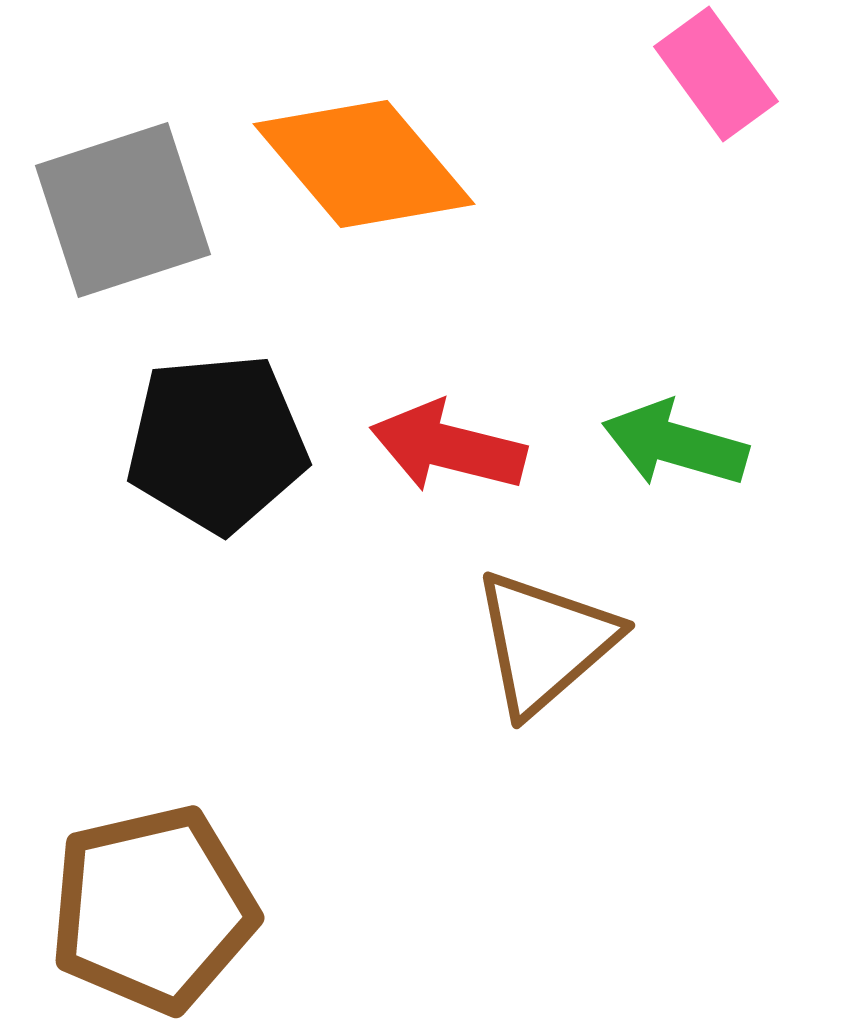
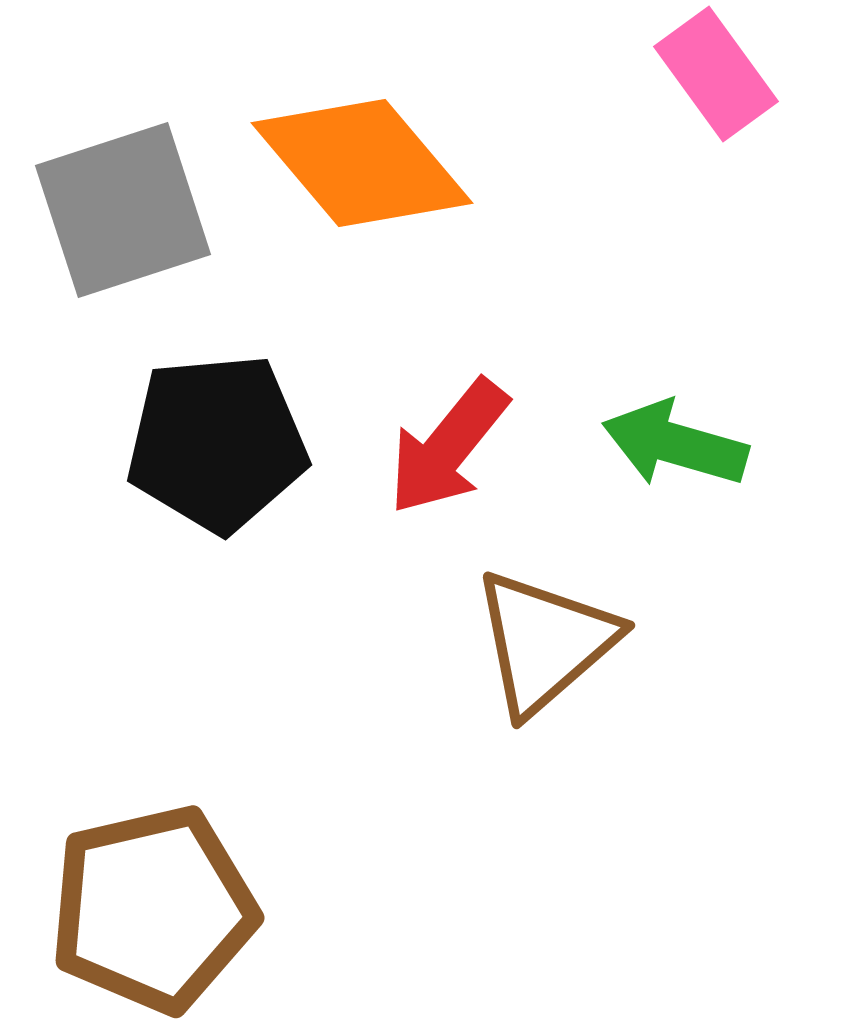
orange diamond: moved 2 px left, 1 px up
red arrow: rotated 65 degrees counterclockwise
